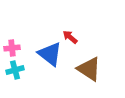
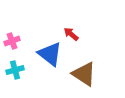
red arrow: moved 1 px right, 3 px up
pink cross: moved 7 px up; rotated 14 degrees counterclockwise
brown triangle: moved 5 px left, 5 px down
